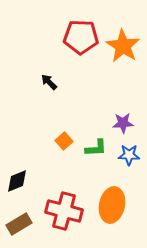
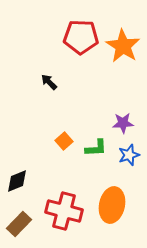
blue star: rotated 20 degrees counterclockwise
brown rectangle: rotated 15 degrees counterclockwise
